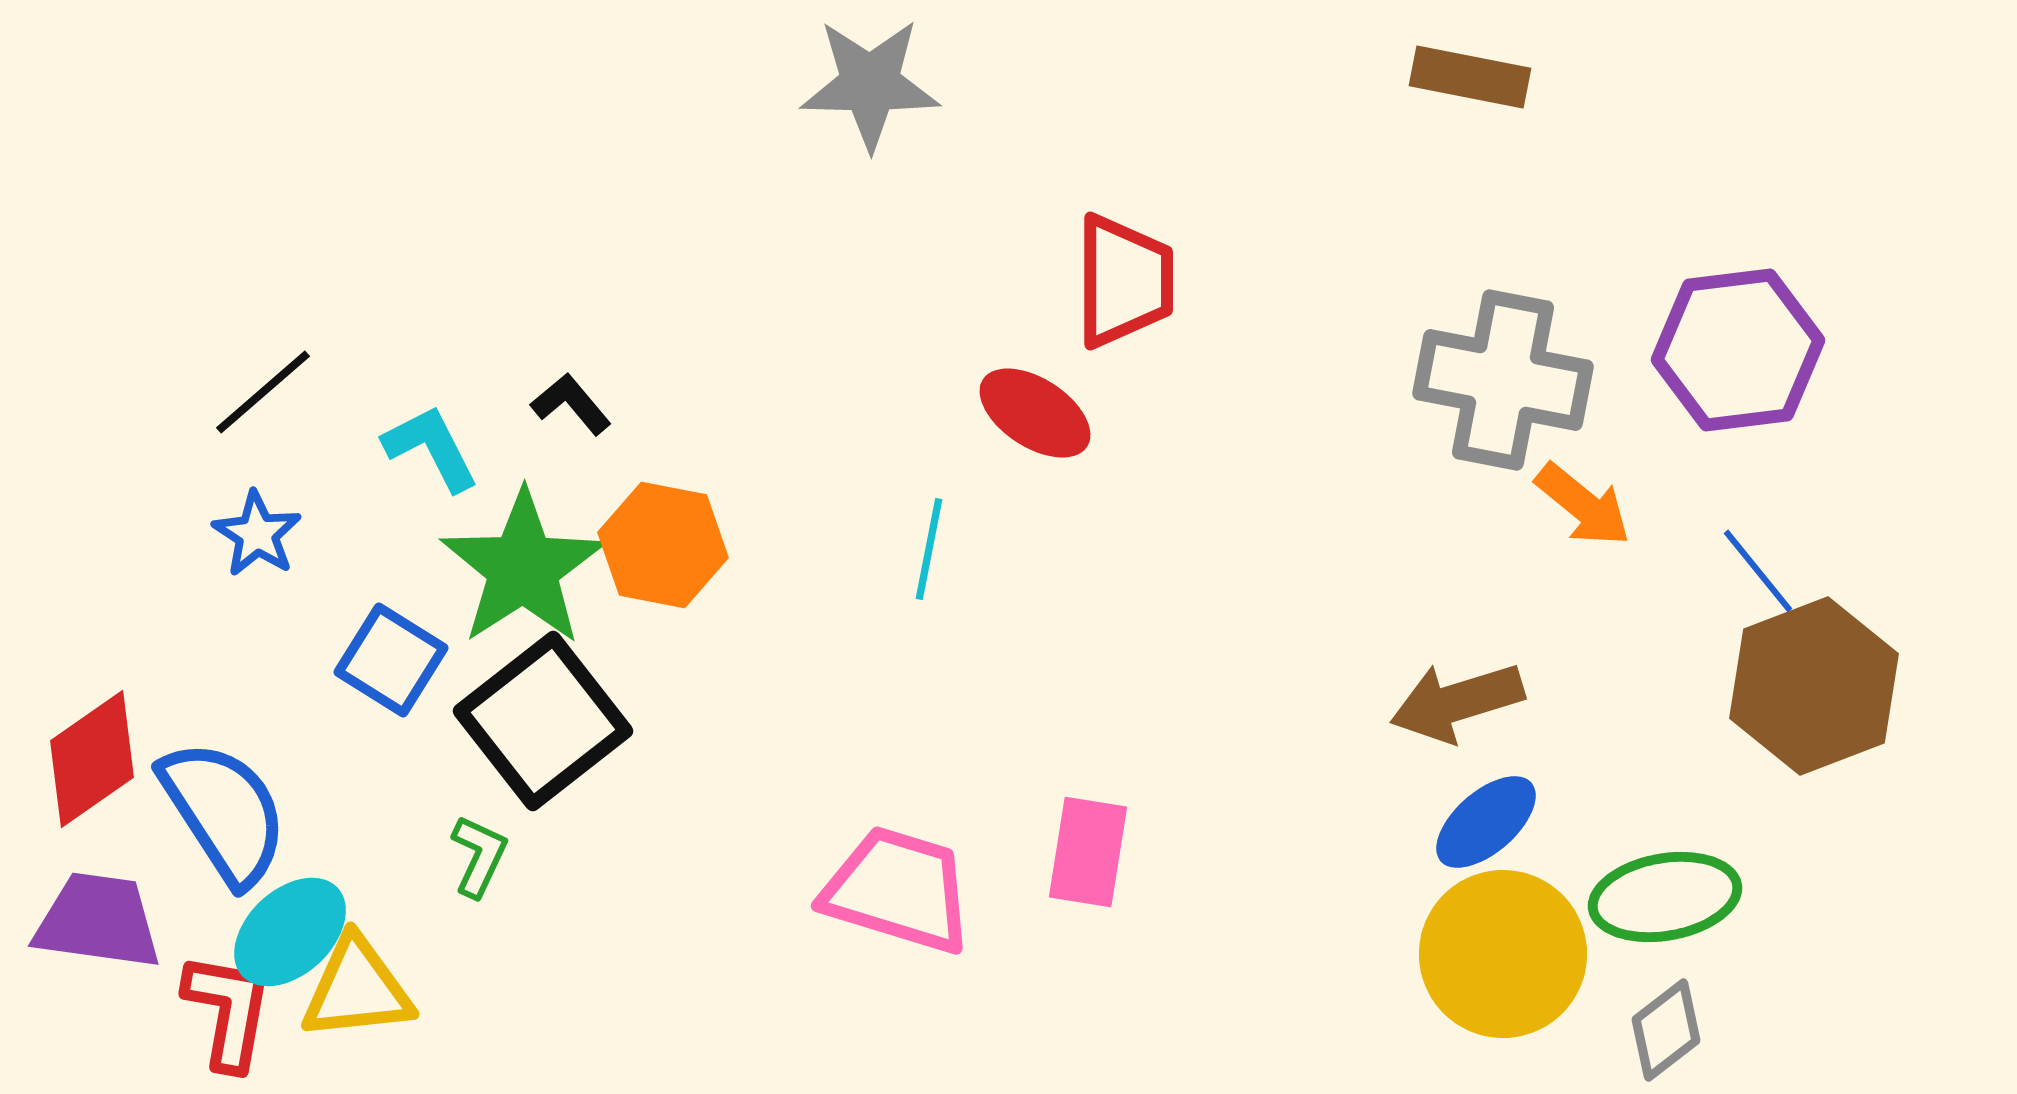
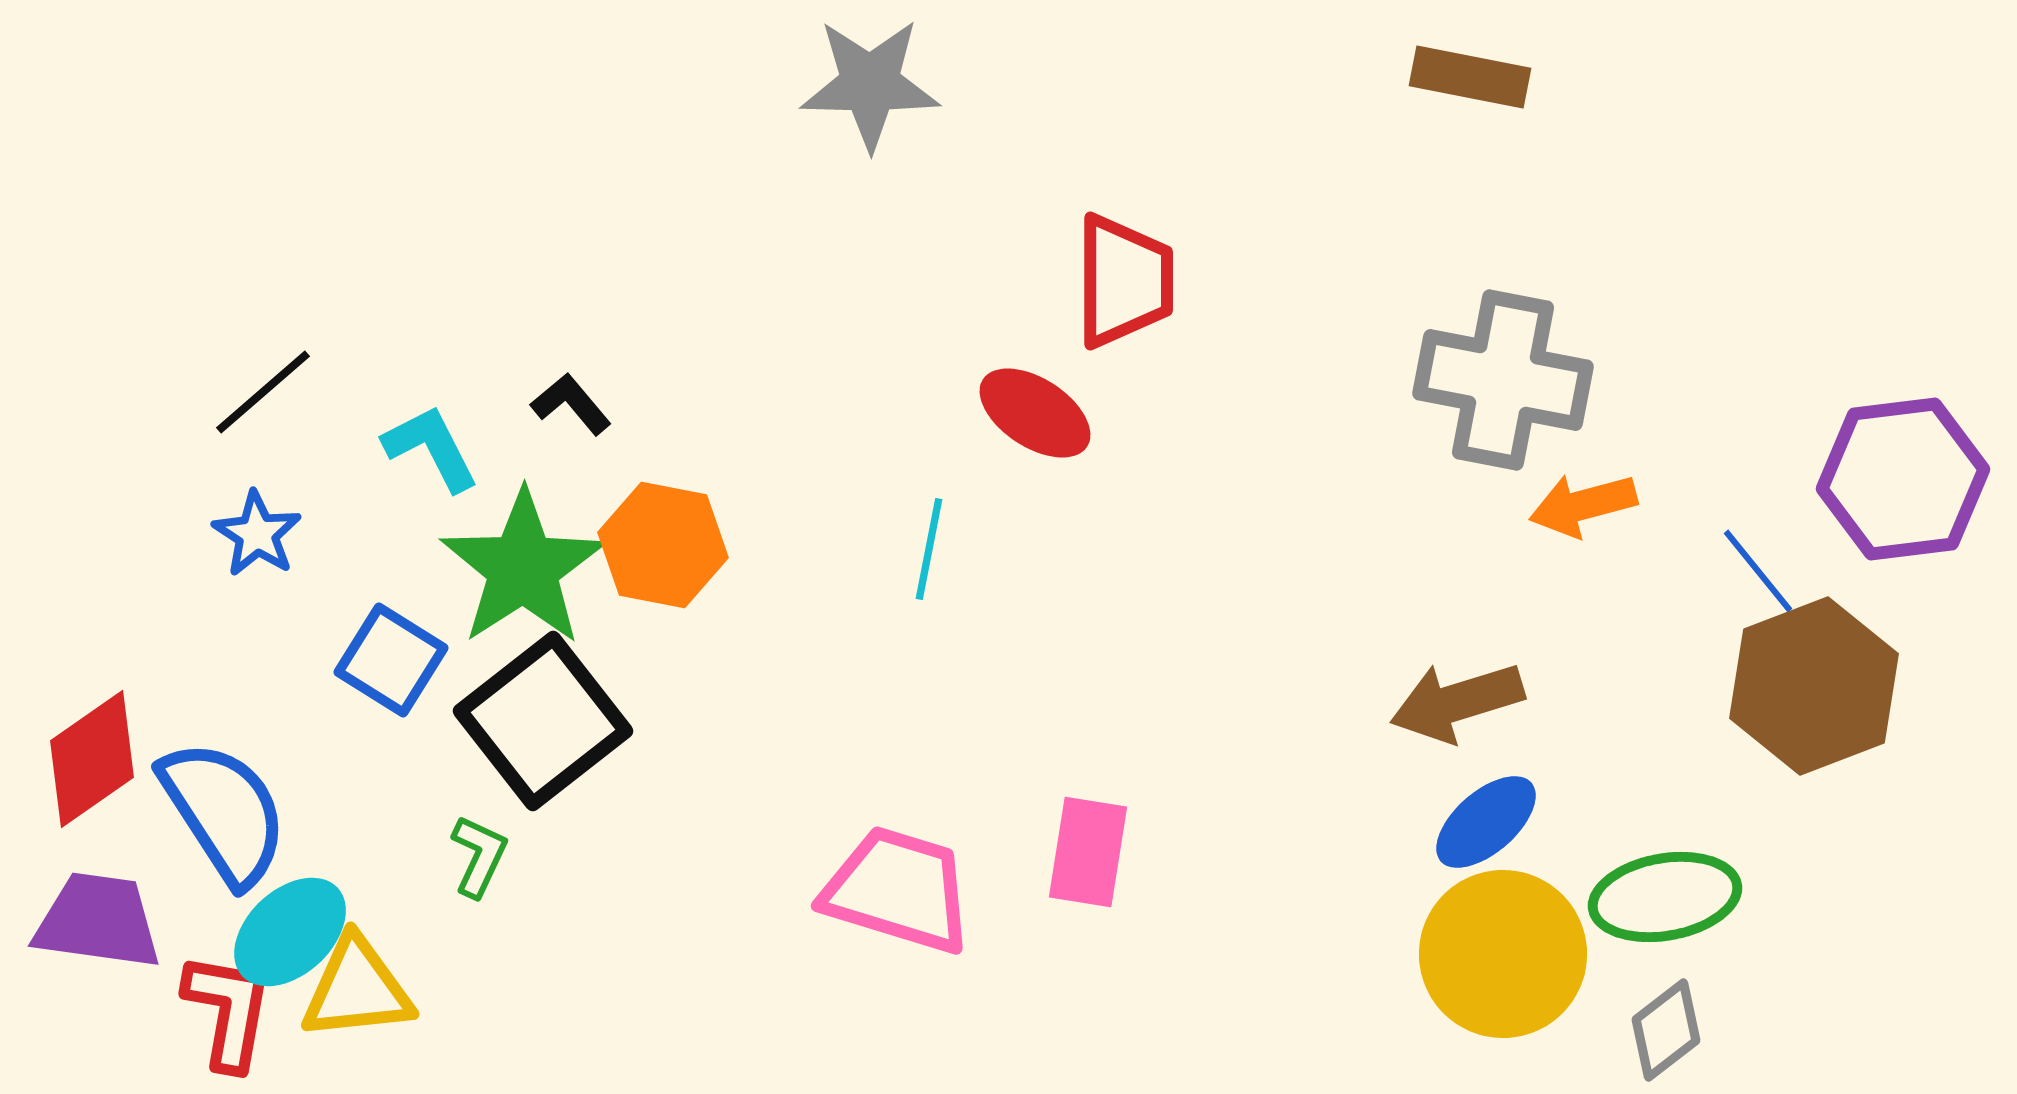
purple hexagon: moved 165 px right, 129 px down
orange arrow: rotated 126 degrees clockwise
